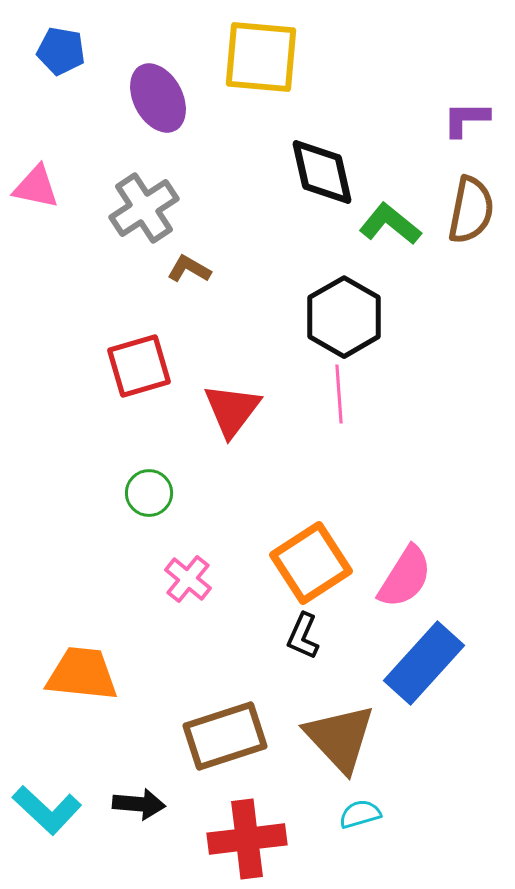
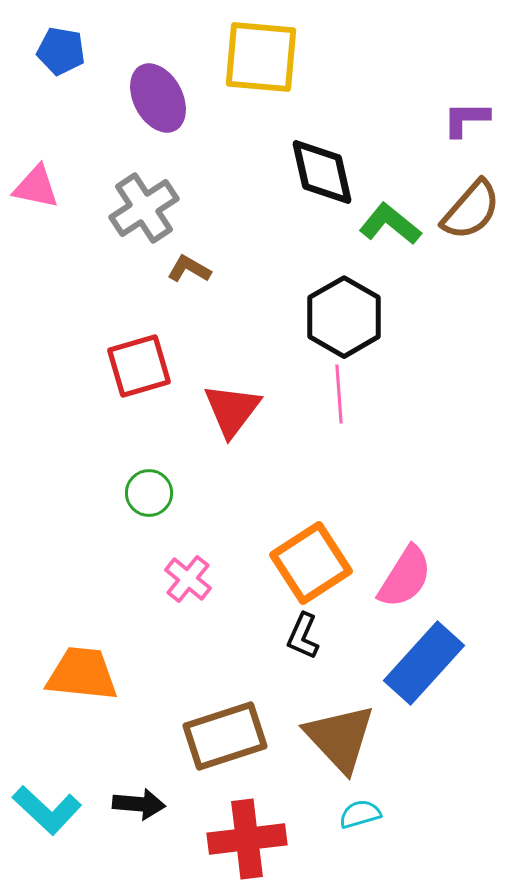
brown semicircle: rotated 30 degrees clockwise
